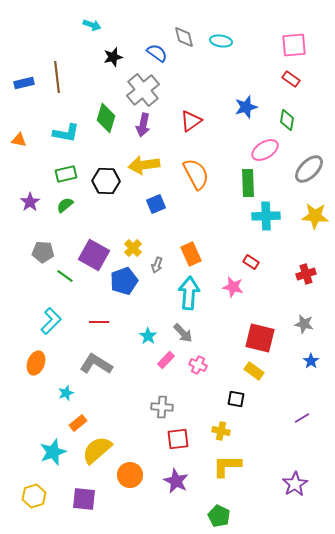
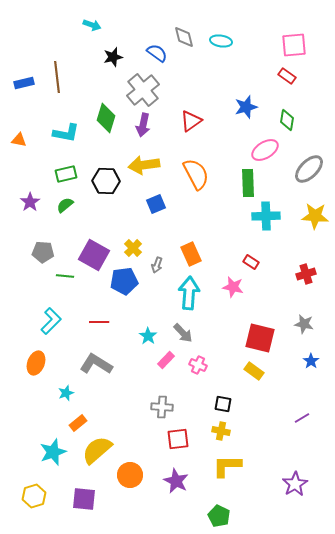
red rectangle at (291, 79): moved 4 px left, 3 px up
green line at (65, 276): rotated 30 degrees counterclockwise
blue pentagon at (124, 281): rotated 12 degrees clockwise
black square at (236, 399): moved 13 px left, 5 px down
